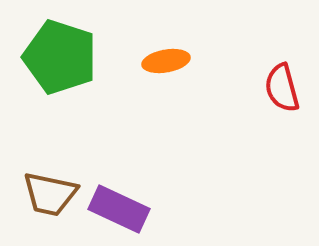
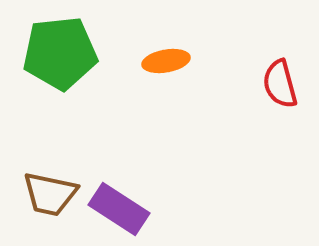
green pentagon: moved 4 px up; rotated 24 degrees counterclockwise
red semicircle: moved 2 px left, 4 px up
purple rectangle: rotated 8 degrees clockwise
